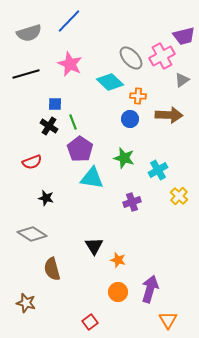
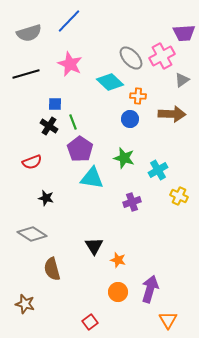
purple trapezoid: moved 3 px up; rotated 10 degrees clockwise
brown arrow: moved 3 px right, 1 px up
yellow cross: rotated 18 degrees counterclockwise
brown star: moved 1 px left, 1 px down
